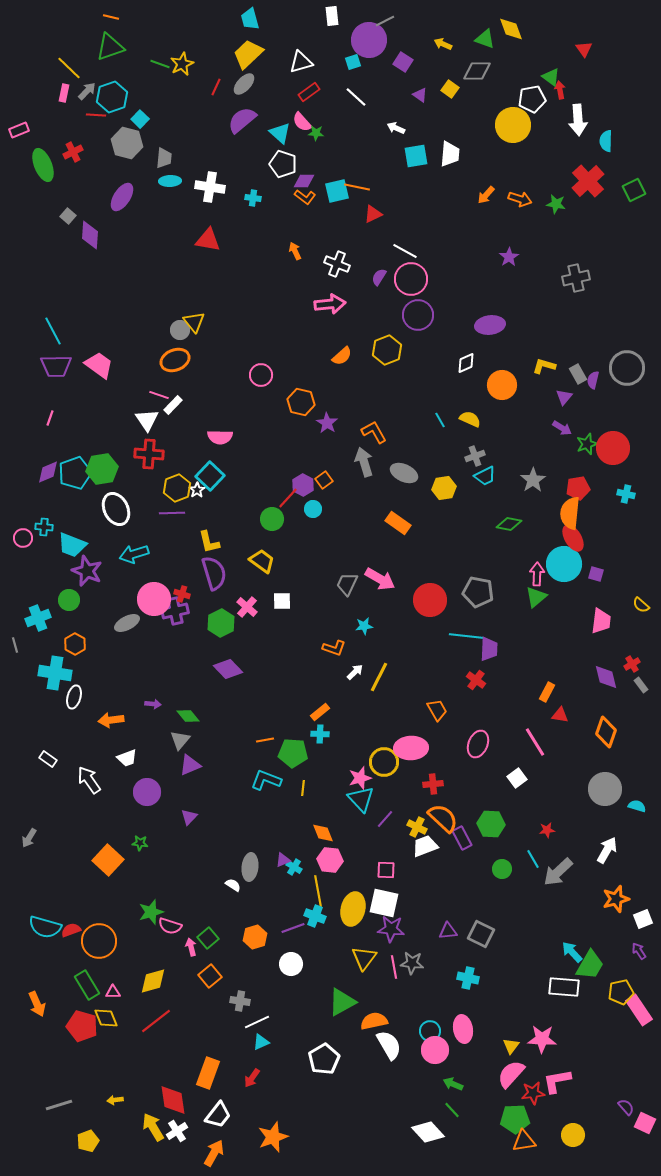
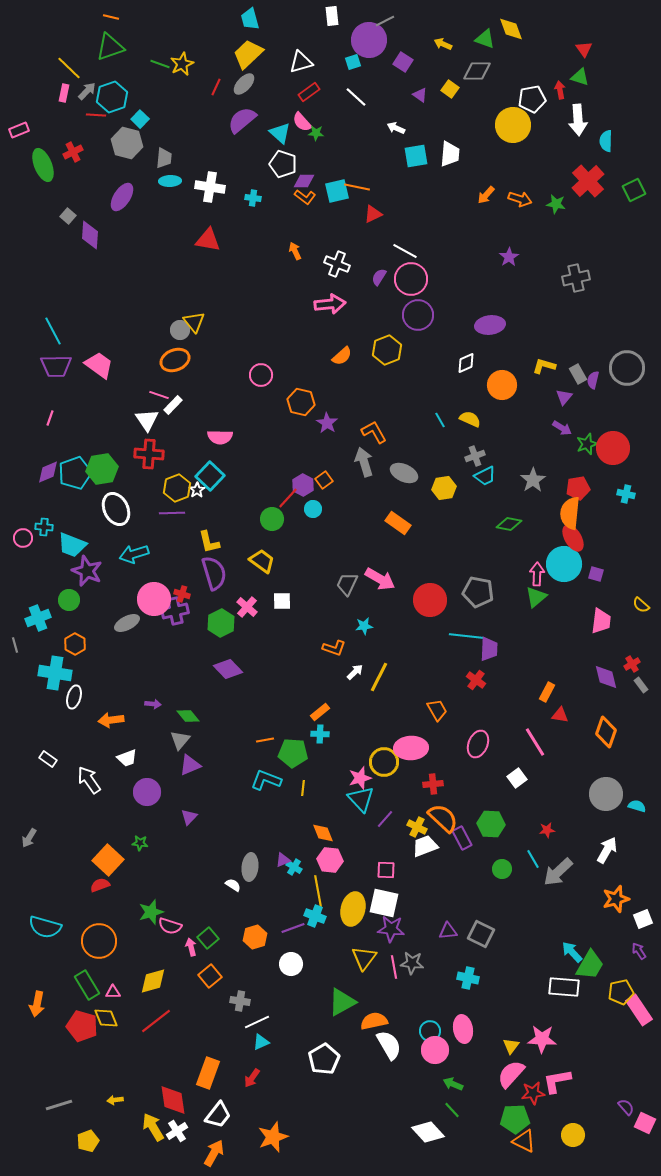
green triangle at (551, 77): moved 29 px right; rotated 18 degrees counterclockwise
gray circle at (605, 789): moved 1 px right, 5 px down
red semicircle at (71, 930): moved 29 px right, 45 px up
orange arrow at (37, 1004): rotated 35 degrees clockwise
orange triangle at (524, 1141): rotated 35 degrees clockwise
